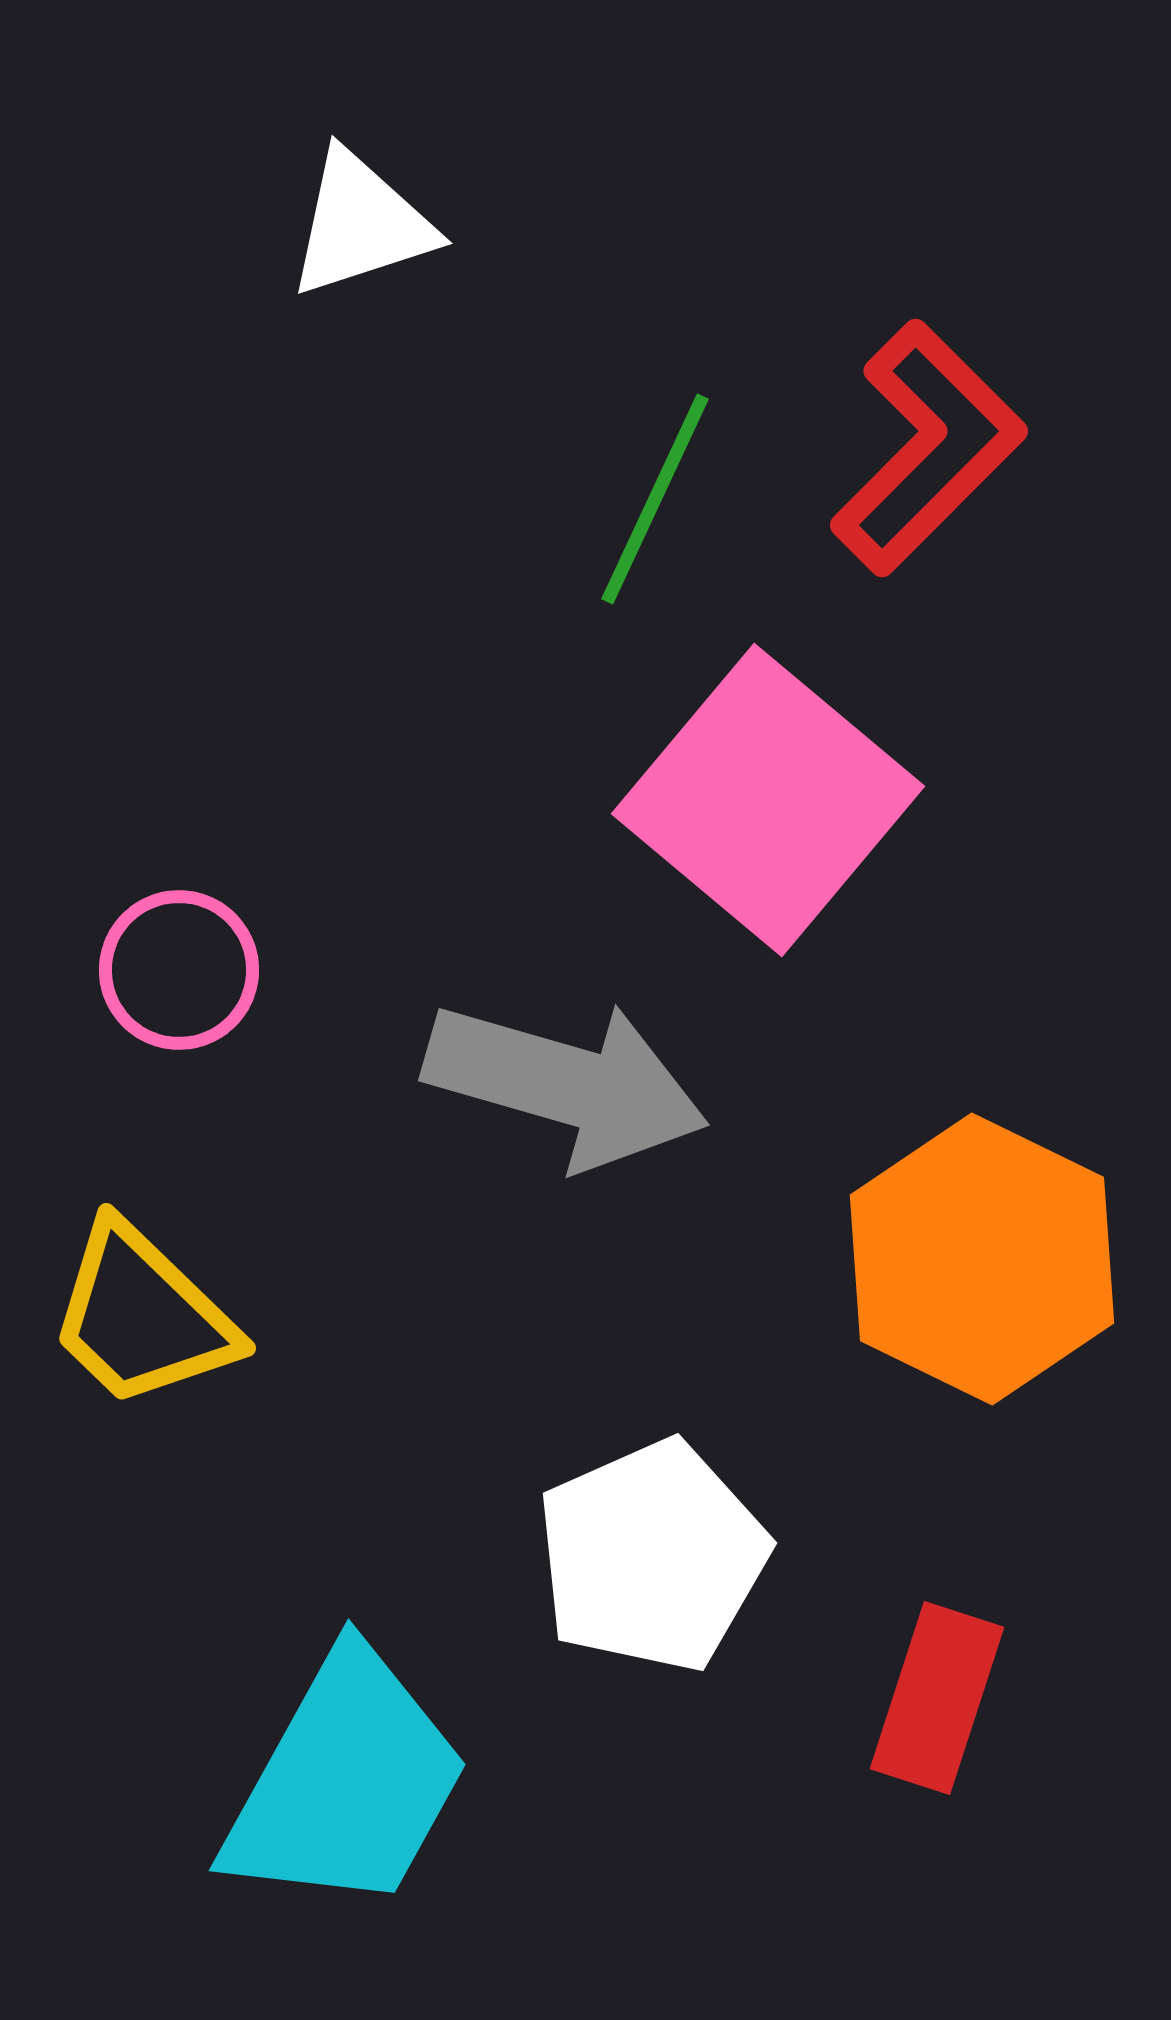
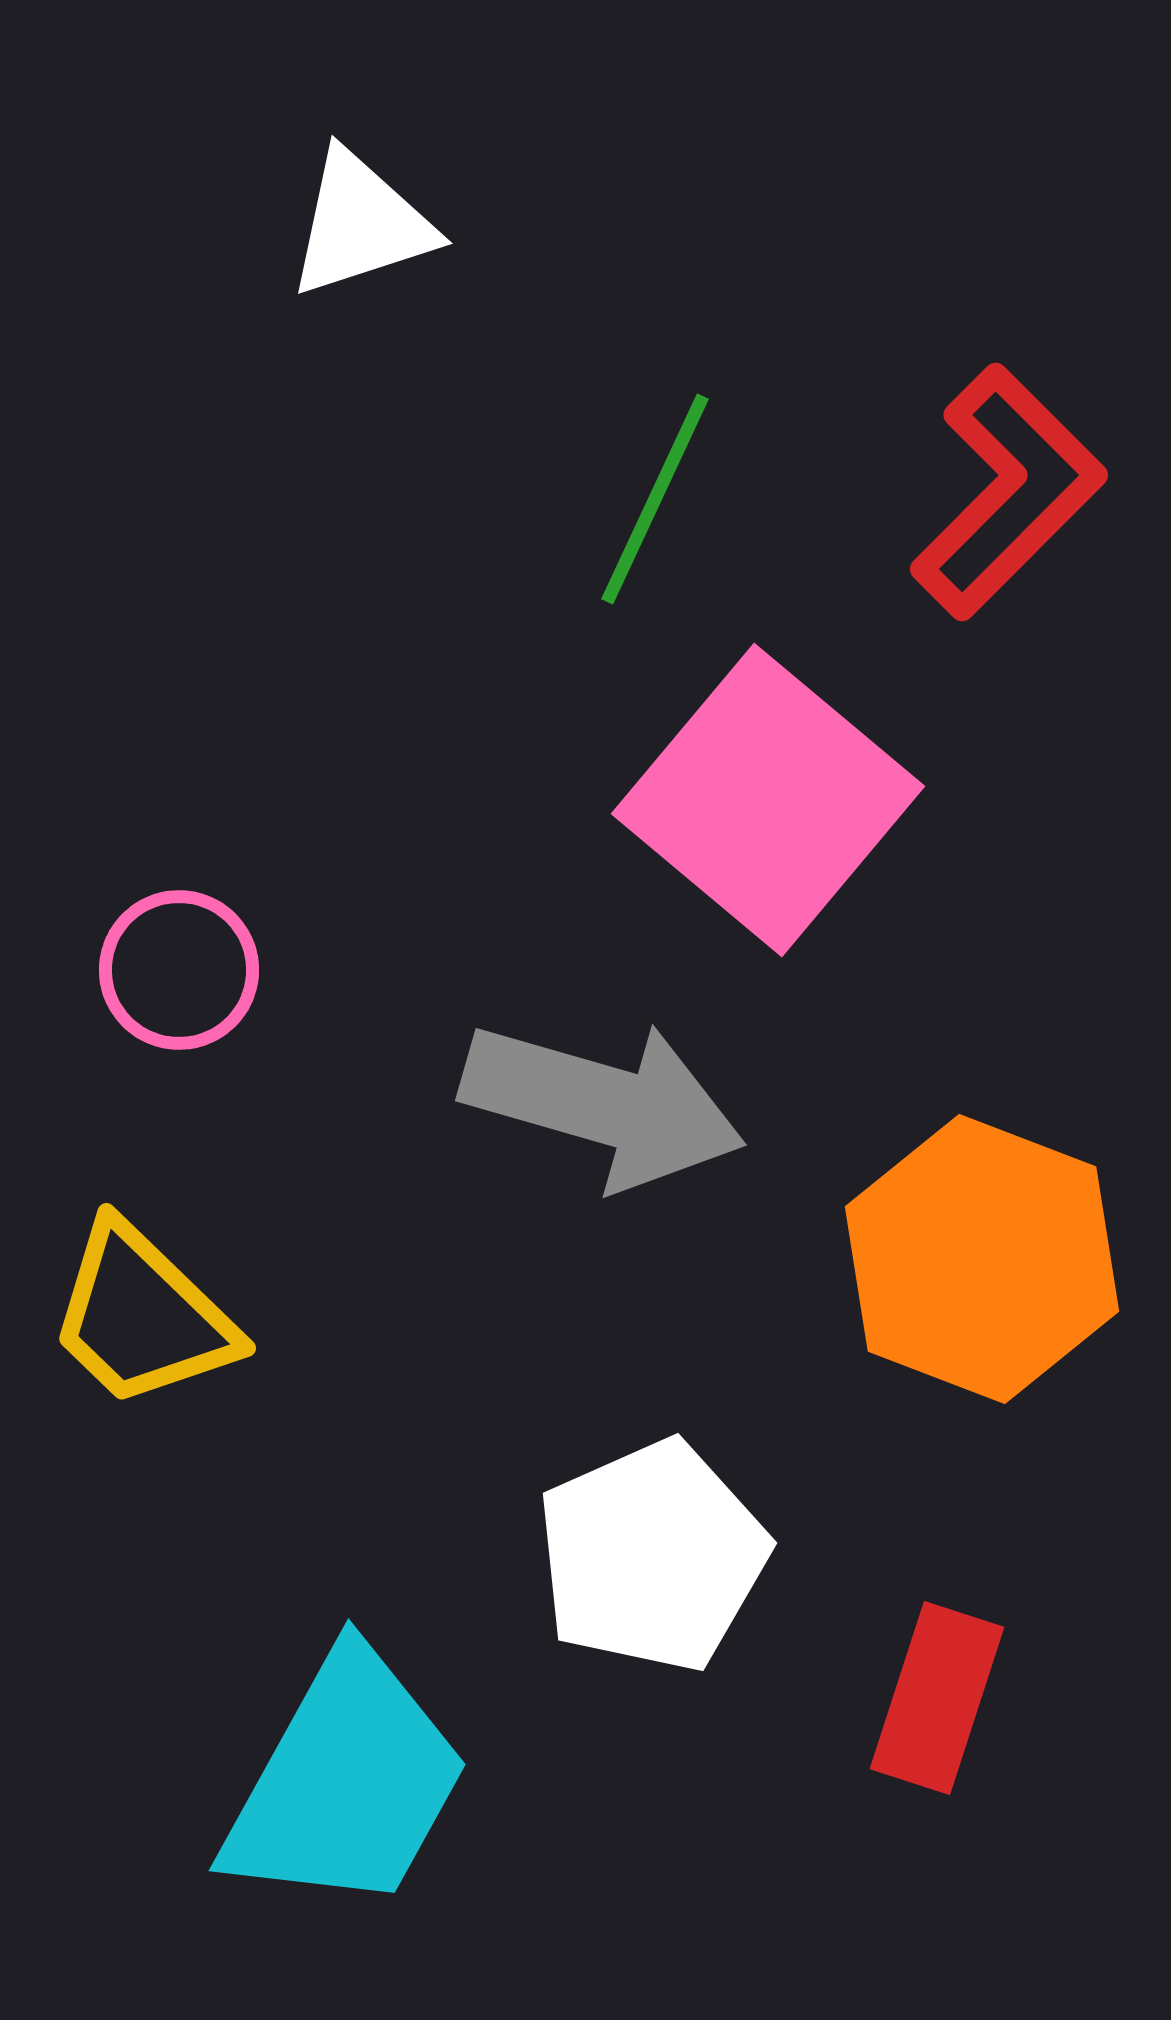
red L-shape: moved 80 px right, 44 px down
gray arrow: moved 37 px right, 20 px down
orange hexagon: rotated 5 degrees counterclockwise
